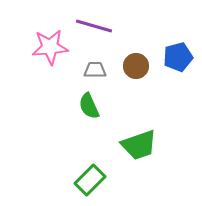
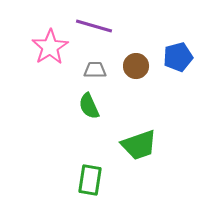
pink star: rotated 27 degrees counterclockwise
green rectangle: rotated 36 degrees counterclockwise
